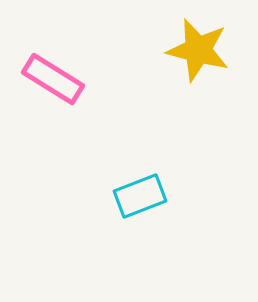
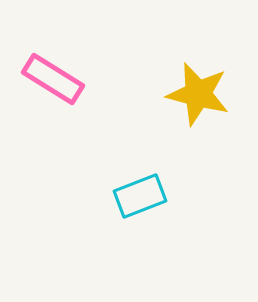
yellow star: moved 44 px down
